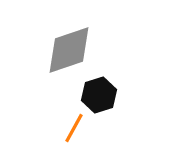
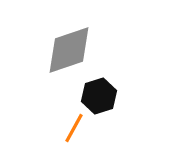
black hexagon: moved 1 px down
